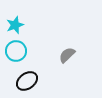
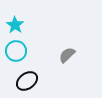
cyan star: rotated 18 degrees counterclockwise
